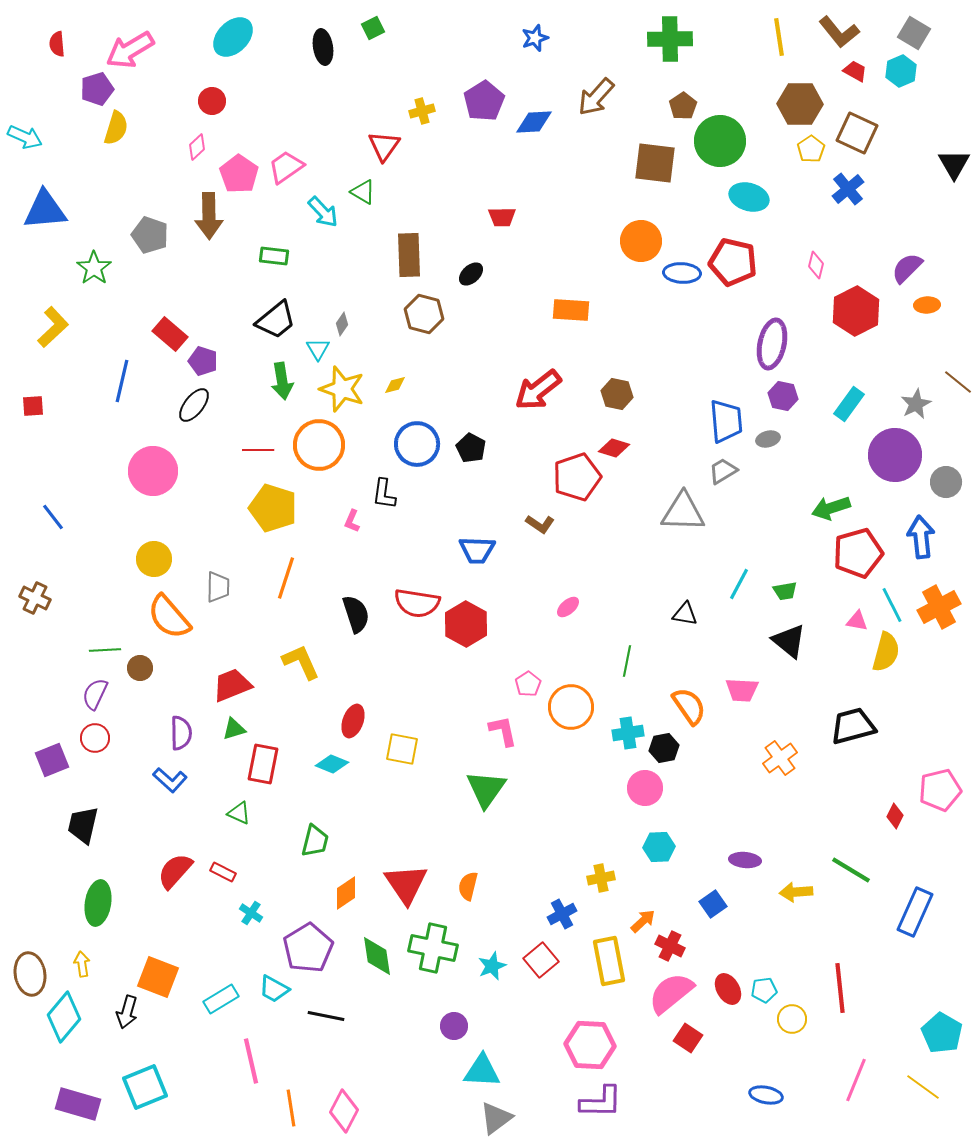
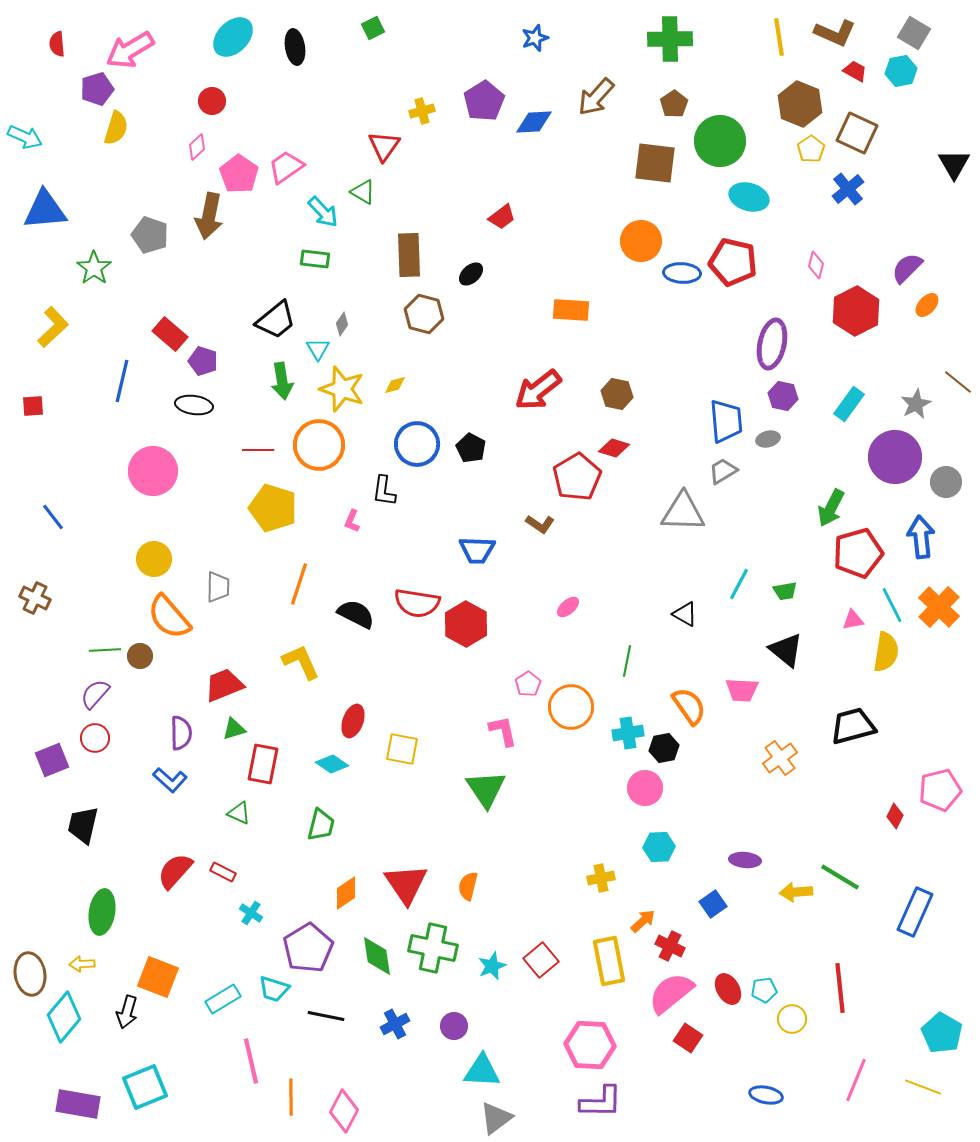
brown L-shape at (839, 32): moved 4 px left, 1 px down; rotated 27 degrees counterclockwise
black ellipse at (323, 47): moved 28 px left
cyan hexagon at (901, 71): rotated 12 degrees clockwise
brown hexagon at (800, 104): rotated 21 degrees clockwise
brown pentagon at (683, 106): moved 9 px left, 2 px up
brown arrow at (209, 216): rotated 12 degrees clockwise
red trapezoid at (502, 217): rotated 36 degrees counterclockwise
green rectangle at (274, 256): moved 41 px right, 3 px down
orange ellipse at (927, 305): rotated 45 degrees counterclockwise
black ellipse at (194, 405): rotated 60 degrees clockwise
purple circle at (895, 455): moved 2 px down
red pentagon at (577, 477): rotated 12 degrees counterclockwise
black L-shape at (384, 494): moved 3 px up
green arrow at (831, 508): rotated 45 degrees counterclockwise
orange line at (286, 578): moved 13 px right, 6 px down
orange cross at (939, 607): rotated 18 degrees counterclockwise
black semicircle at (356, 614): rotated 45 degrees counterclockwise
black triangle at (685, 614): rotated 20 degrees clockwise
pink triangle at (857, 621): moved 4 px left, 1 px up; rotated 20 degrees counterclockwise
black triangle at (789, 641): moved 3 px left, 9 px down
yellow semicircle at (886, 652): rotated 6 degrees counterclockwise
brown circle at (140, 668): moved 12 px up
red trapezoid at (232, 685): moved 8 px left
purple semicircle at (95, 694): rotated 16 degrees clockwise
cyan diamond at (332, 764): rotated 12 degrees clockwise
green triangle at (486, 789): rotated 9 degrees counterclockwise
green trapezoid at (315, 841): moved 6 px right, 16 px up
green line at (851, 870): moved 11 px left, 7 px down
green ellipse at (98, 903): moved 4 px right, 9 px down
blue cross at (562, 914): moved 167 px left, 110 px down
yellow arrow at (82, 964): rotated 85 degrees counterclockwise
cyan trapezoid at (274, 989): rotated 12 degrees counterclockwise
cyan rectangle at (221, 999): moved 2 px right
yellow line at (923, 1087): rotated 15 degrees counterclockwise
purple rectangle at (78, 1104): rotated 6 degrees counterclockwise
orange line at (291, 1108): moved 11 px up; rotated 9 degrees clockwise
